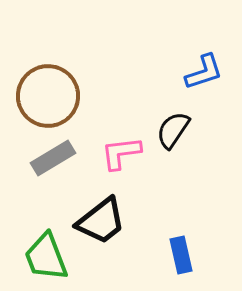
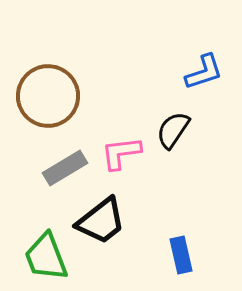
gray rectangle: moved 12 px right, 10 px down
